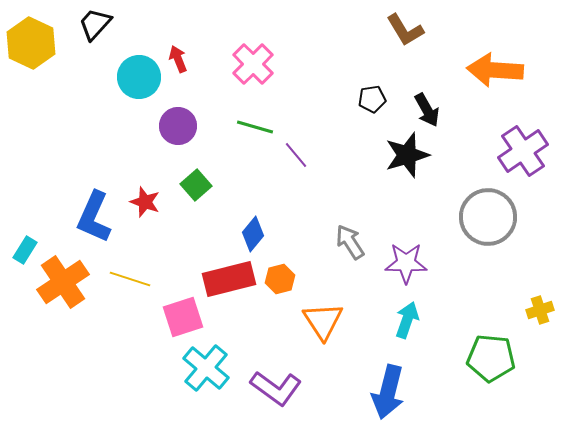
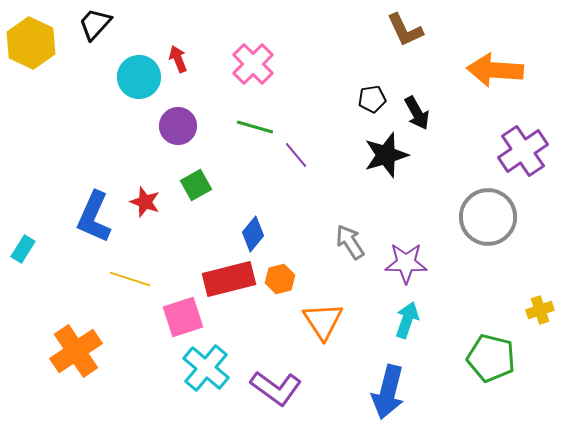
brown L-shape: rotated 6 degrees clockwise
black arrow: moved 10 px left, 3 px down
black star: moved 21 px left
green square: rotated 12 degrees clockwise
cyan rectangle: moved 2 px left, 1 px up
orange cross: moved 13 px right, 69 px down
green pentagon: rotated 9 degrees clockwise
